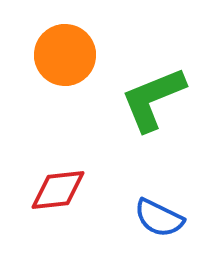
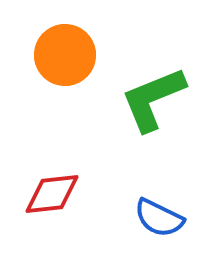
red diamond: moved 6 px left, 4 px down
